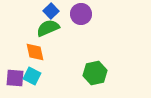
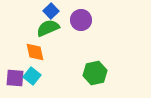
purple circle: moved 6 px down
cyan square: rotated 12 degrees clockwise
